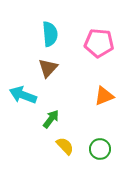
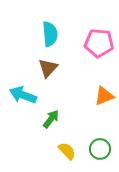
yellow semicircle: moved 2 px right, 5 px down
